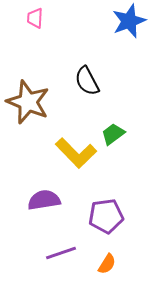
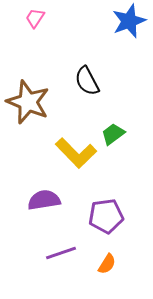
pink trapezoid: rotated 30 degrees clockwise
